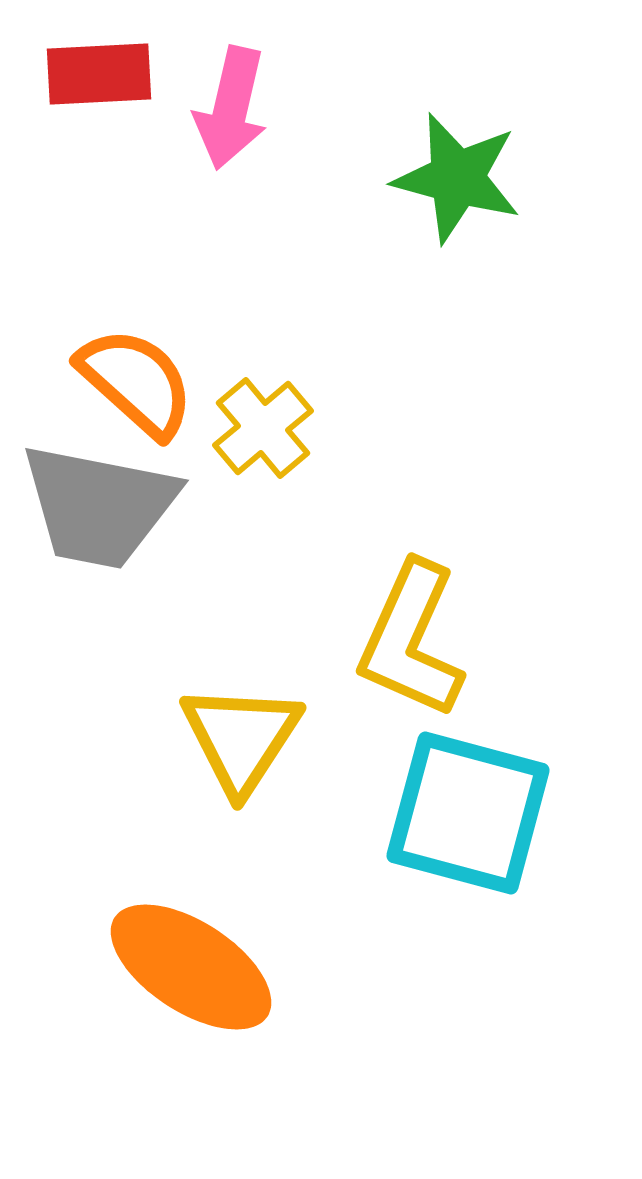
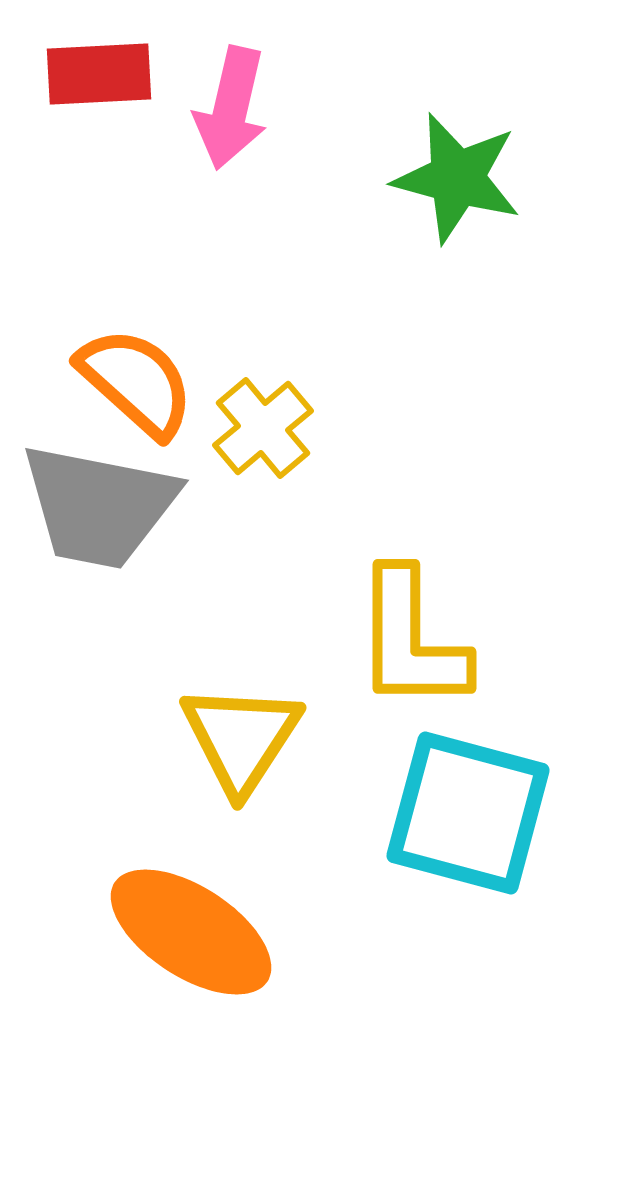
yellow L-shape: rotated 24 degrees counterclockwise
orange ellipse: moved 35 px up
